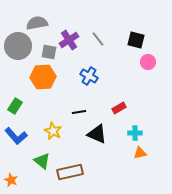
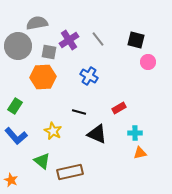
black line: rotated 24 degrees clockwise
